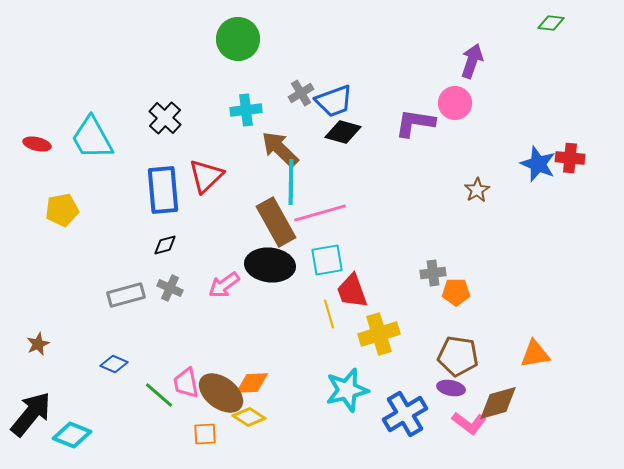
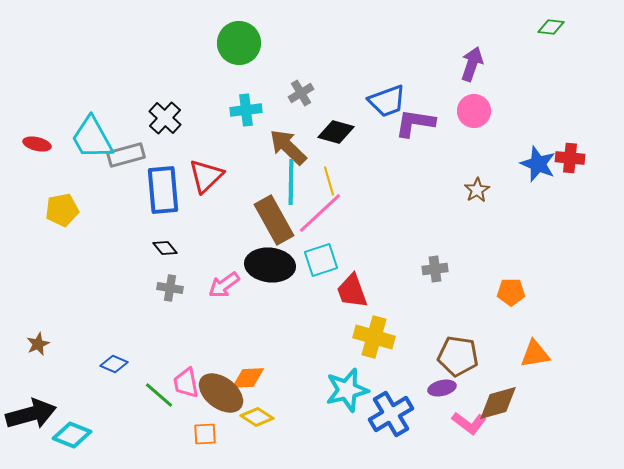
green diamond at (551, 23): moved 4 px down
green circle at (238, 39): moved 1 px right, 4 px down
purple arrow at (472, 61): moved 3 px down
blue trapezoid at (334, 101): moved 53 px right
pink circle at (455, 103): moved 19 px right, 8 px down
black diamond at (343, 132): moved 7 px left
brown arrow at (280, 149): moved 8 px right, 2 px up
pink line at (320, 213): rotated 27 degrees counterclockwise
brown rectangle at (276, 222): moved 2 px left, 2 px up
black diamond at (165, 245): moved 3 px down; rotated 65 degrees clockwise
cyan square at (327, 260): moved 6 px left; rotated 8 degrees counterclockwise
gray cross at (433, 273): moved 2 px right, 4 px up
gray cross at (170, 288): rotated 15 degrees counterclockwise
orange pentagon at (456, 292): moved 55 px right
gray rectangle at (126, 295): moved 140 px up
yellow line at (329, 314): moved 133 px up
yellow cross at (379, 334): moved 5 px left, 3 px down; rotated 33 degrees clockwise
orange diamond at (252, 383): moved 4 px left, 5 px up
purple ellipse at (451, 388): moved 9 px left; rotated 24 degrees counterclockwise
black arrow at (31, 414): rotated 36 degrees clockwise
blue cross at (405, 414): moved 14 px left
yellow diamond at (249, 417): moved 8 px right
